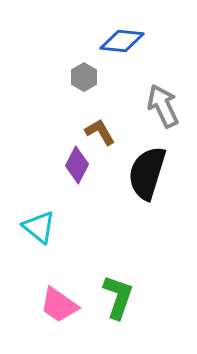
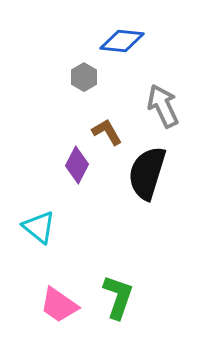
brown L-shape: moved 7 px right
